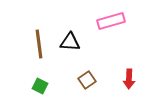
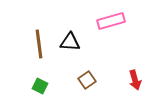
red arrow: moved 6 px right, 1 px down; rotated 18 degrees counterclockwise
